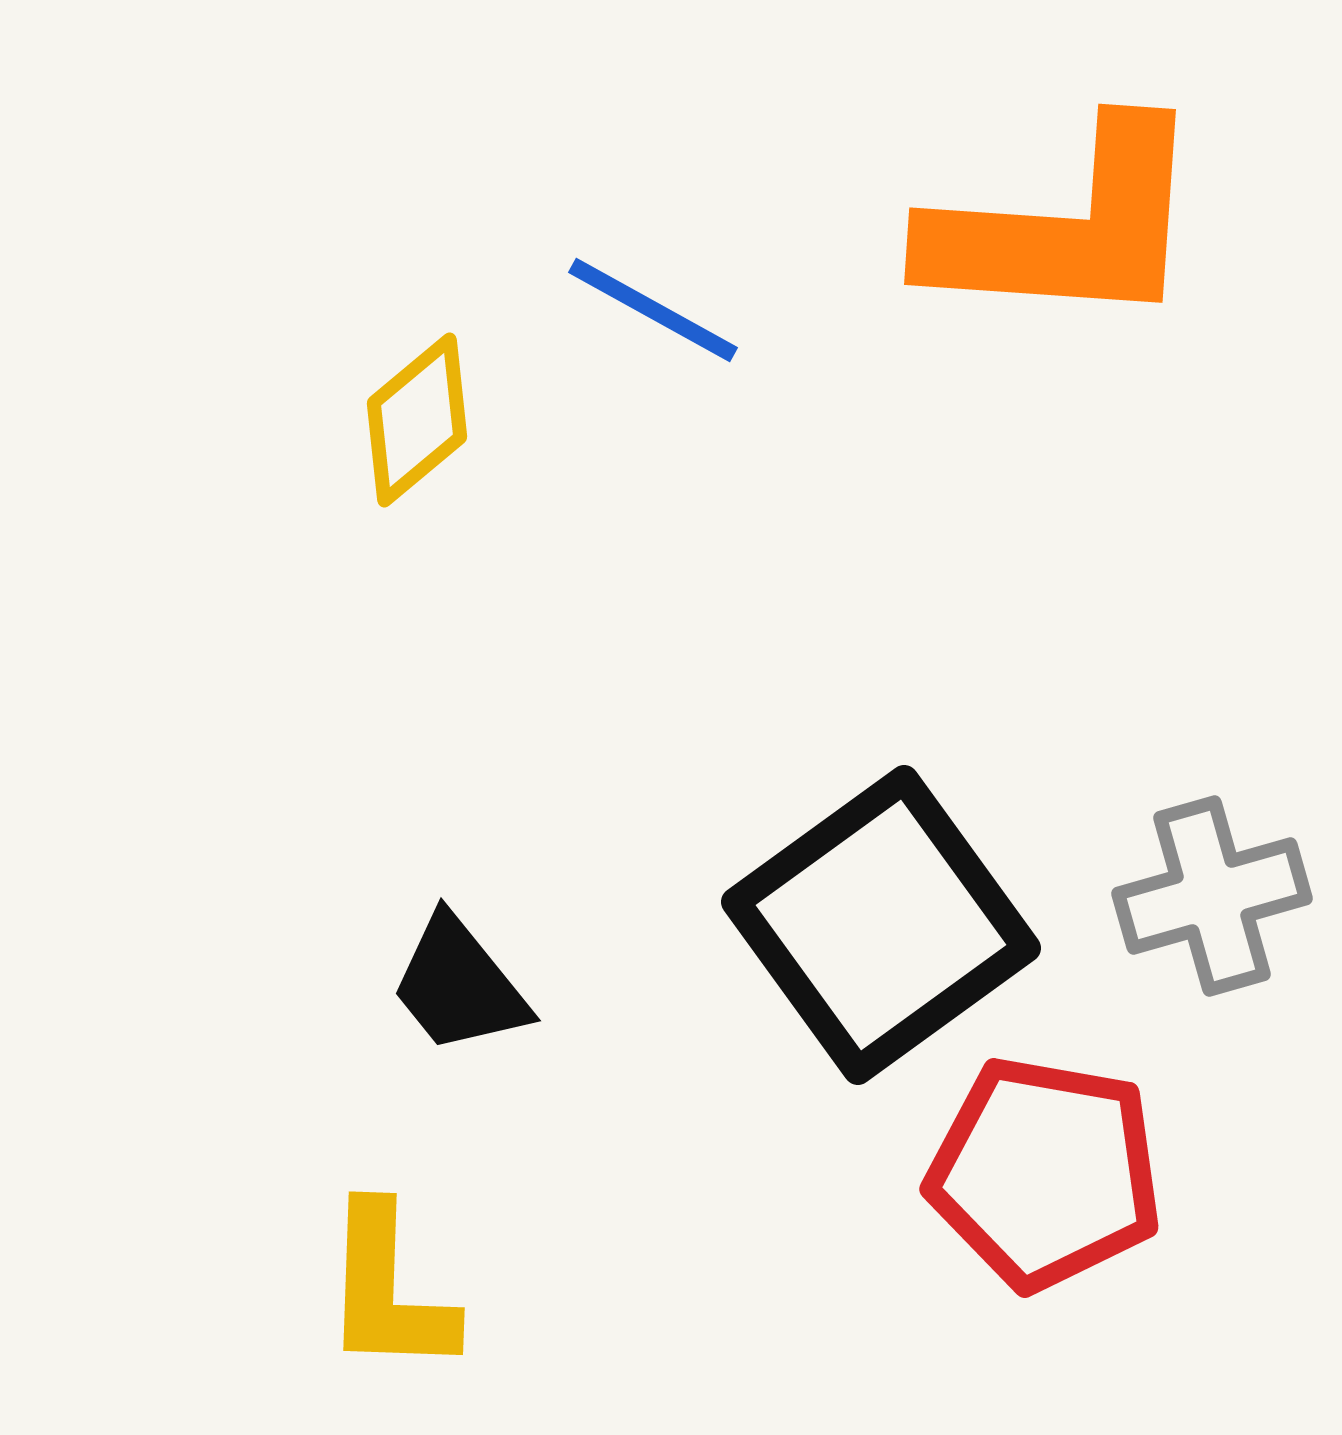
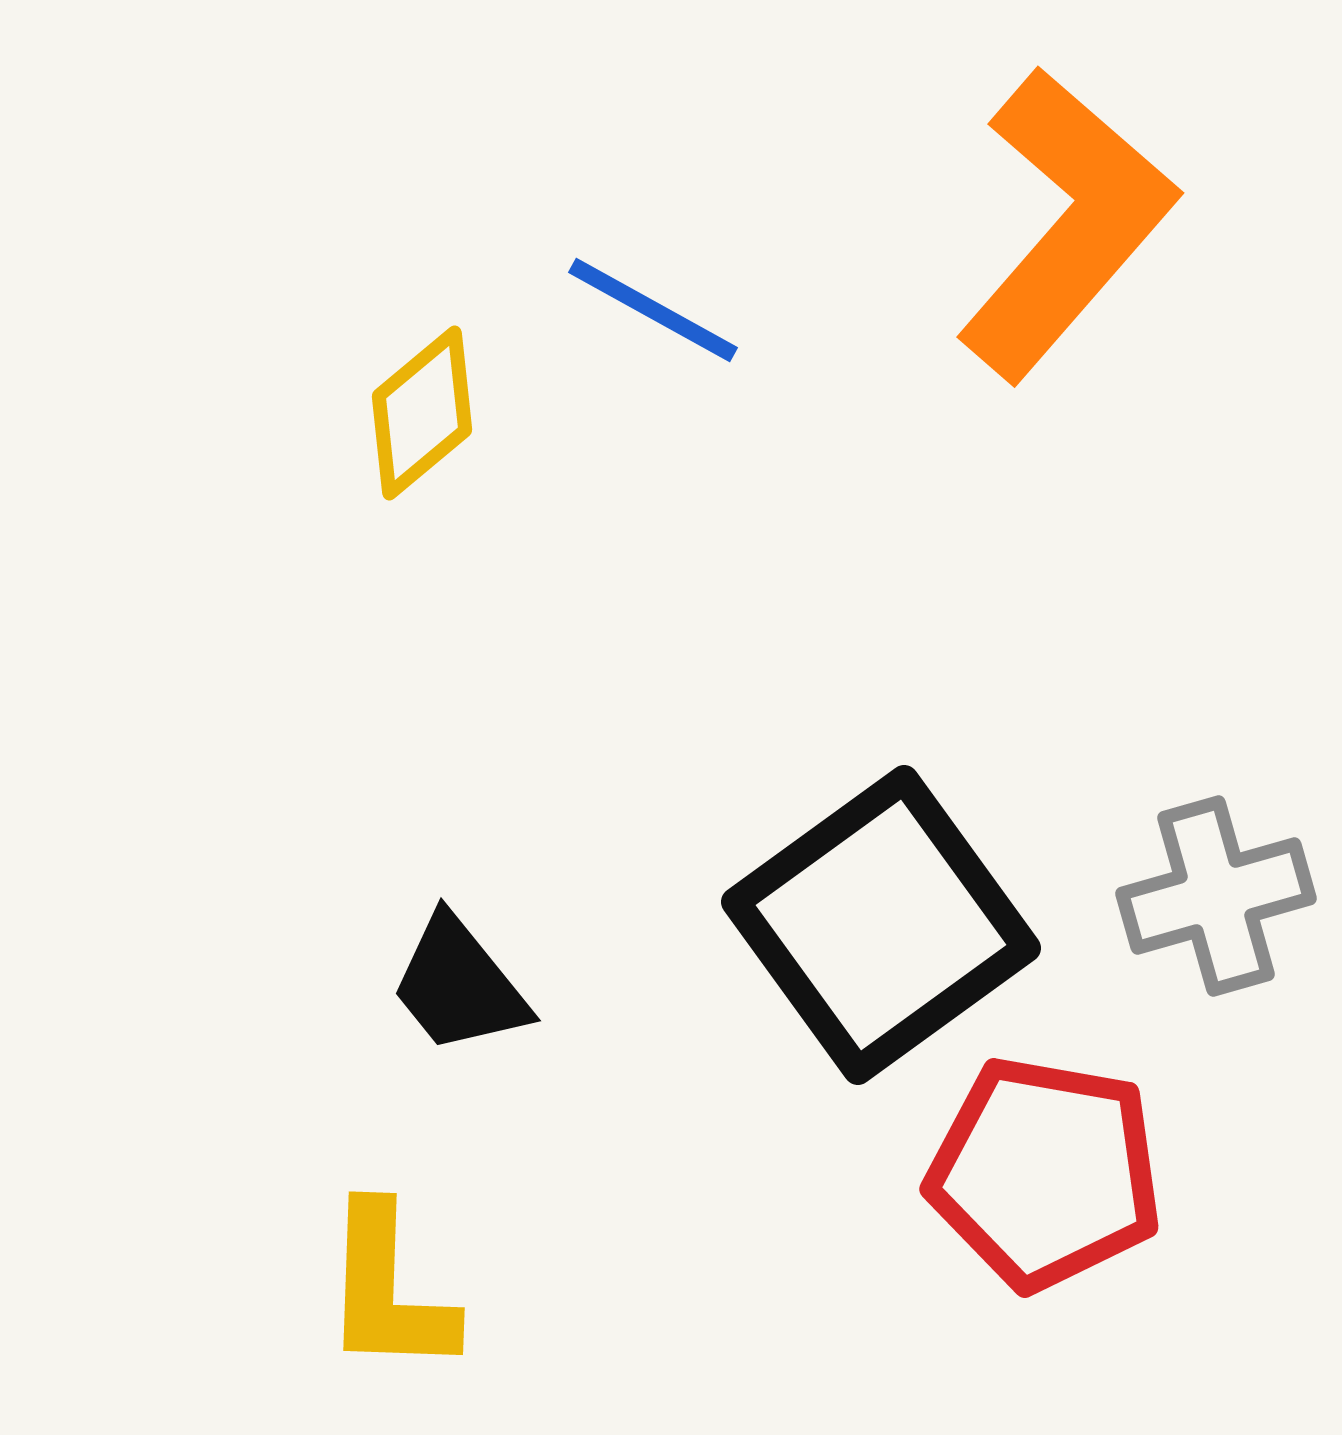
orange L-shape: moved 3 px up; rotated 53 degrees counterclockwise
yellow diamond: moved 5 px right, 7 px up
gray cross: moved 4 px right
